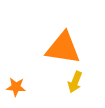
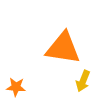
yellow arrow: moved 8 px right, 1 px up
